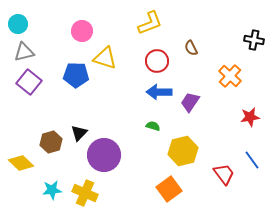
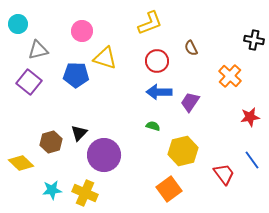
gray triangle: moved 14 px right, 2 px up
